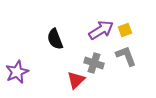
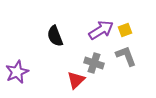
black semicircle: moved 3 px up
